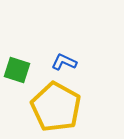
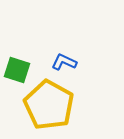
yellow pentagon: moved 7 px left, 2 px up
